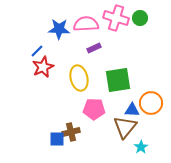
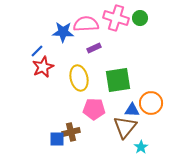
blue star: moved 4 px right, 3 px down
